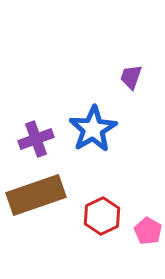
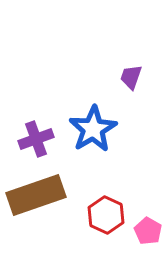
red hexagon: moved 4 px right, 1 px up; rotated 9 degrees counterclockwise
